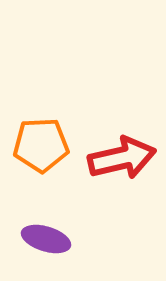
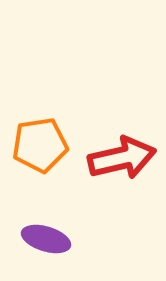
orange pentagon: moved 1 px left; rotated 6 degrees counterclockwise
